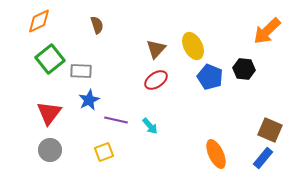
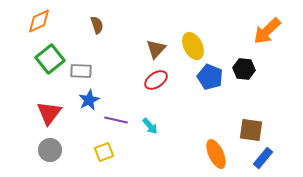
brown square: moved 19 px left; rotated 15 degrees counterclockwise
